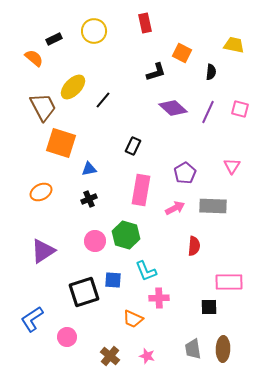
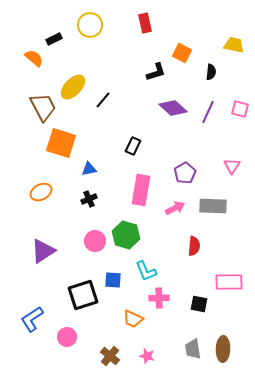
yellow circle at (94, 31): moved 4 px left, 6 px up
black square at (84, 292): moved 1 px left, 3 px down
black square at (209, 307): moved 10 px left, 3 px up; rotated 12 degrees clockwise
